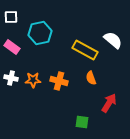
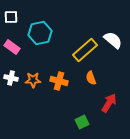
yellow rectangle: rotated 70 degrees counterclockwise
green square: rotated 32 degrees counterclockwise
